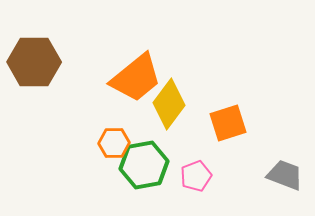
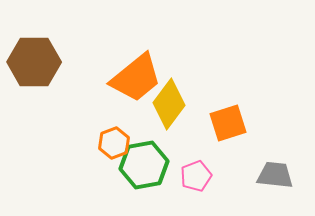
orange hexagon: rotated 20 degrees counterclockwise
gray trapezoid: moved 10 px left; rotated 15 degrees counterclockwise
